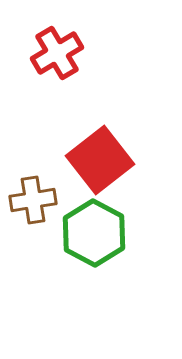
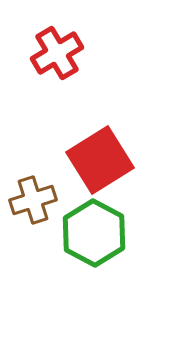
red square: rotated 6 degrees clockwise
brown cross: rotated 9 degrees counterclockwise
